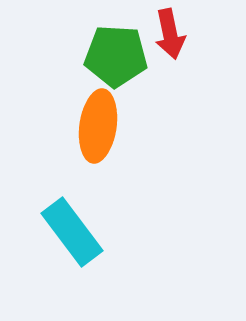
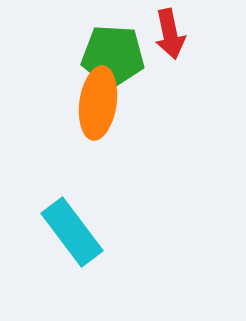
green pentagon: moved 3 px left
orange ellipse: moved 23 px up
